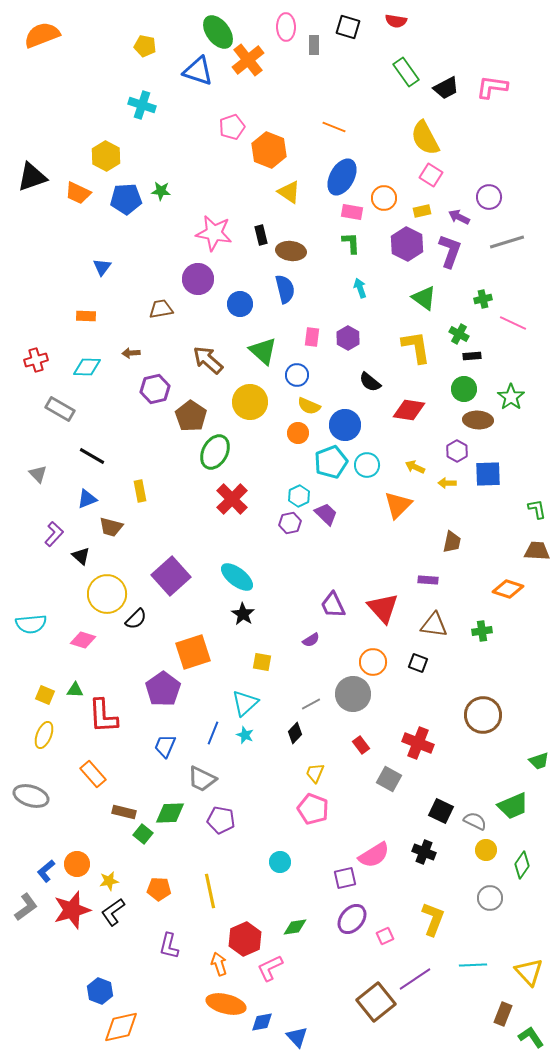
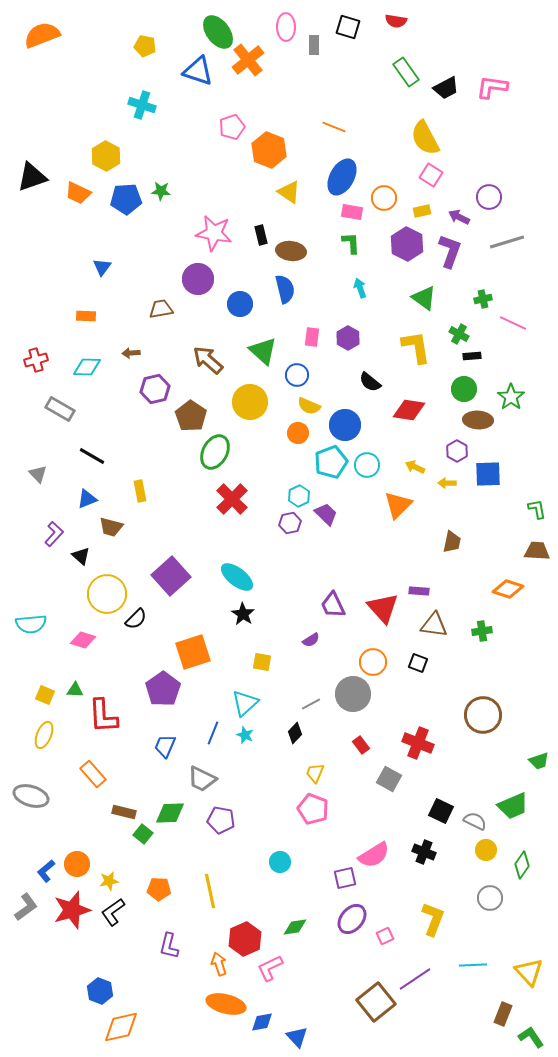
purple rectangle at (428, 580): moved 9 px left, 11 px down
